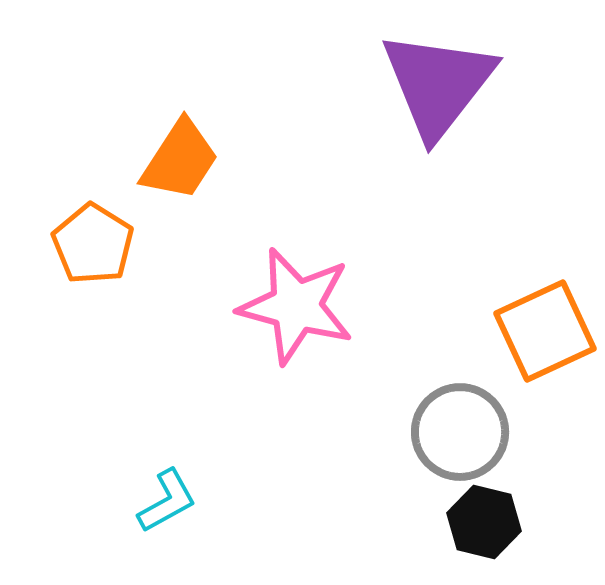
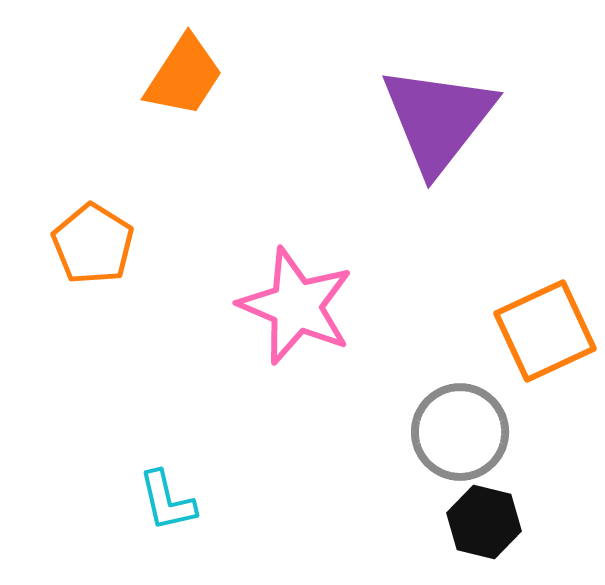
purple triangle: moved 35 px down
orange trapezoid: moved 4 px right, 84 px up
pink star: rotated 8 degrees clockwise
cyan L-shape: rotated 106 degrees clockwise
